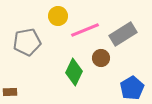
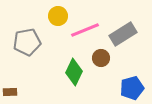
blue pentagon: rotated 15 degrees clockwise
